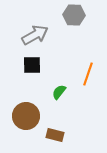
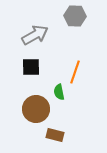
gray hexagon: moved 1 px right, 1 px down
black square: moved 1 px left, 2 px down
orange line: moved 13 px left, 2 px up
green semicircle: rotated 49 degrees counterclockwise
brown circle: moved 10 px right, 7 px up
